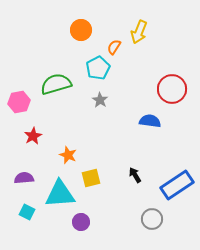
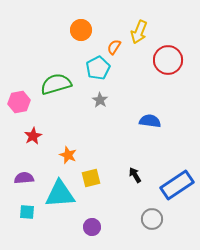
red circle: moved 4 px left, 29 px up
cyan square: rotated 21 degrees counterclockwise
purple circle: moved 11 px right, 5 px down
